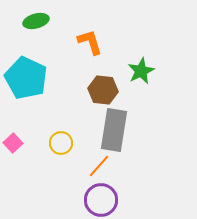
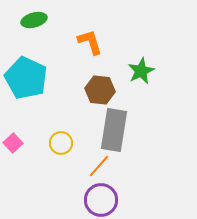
green ellipse: moved 2 px left, 1 px up
brown hexagon: moved 3 px left
